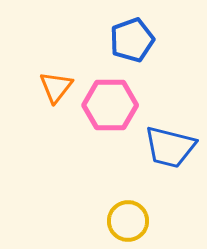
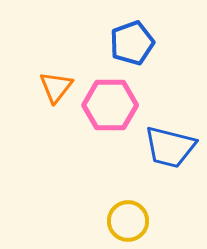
blue pentagon: moved 3 px down
